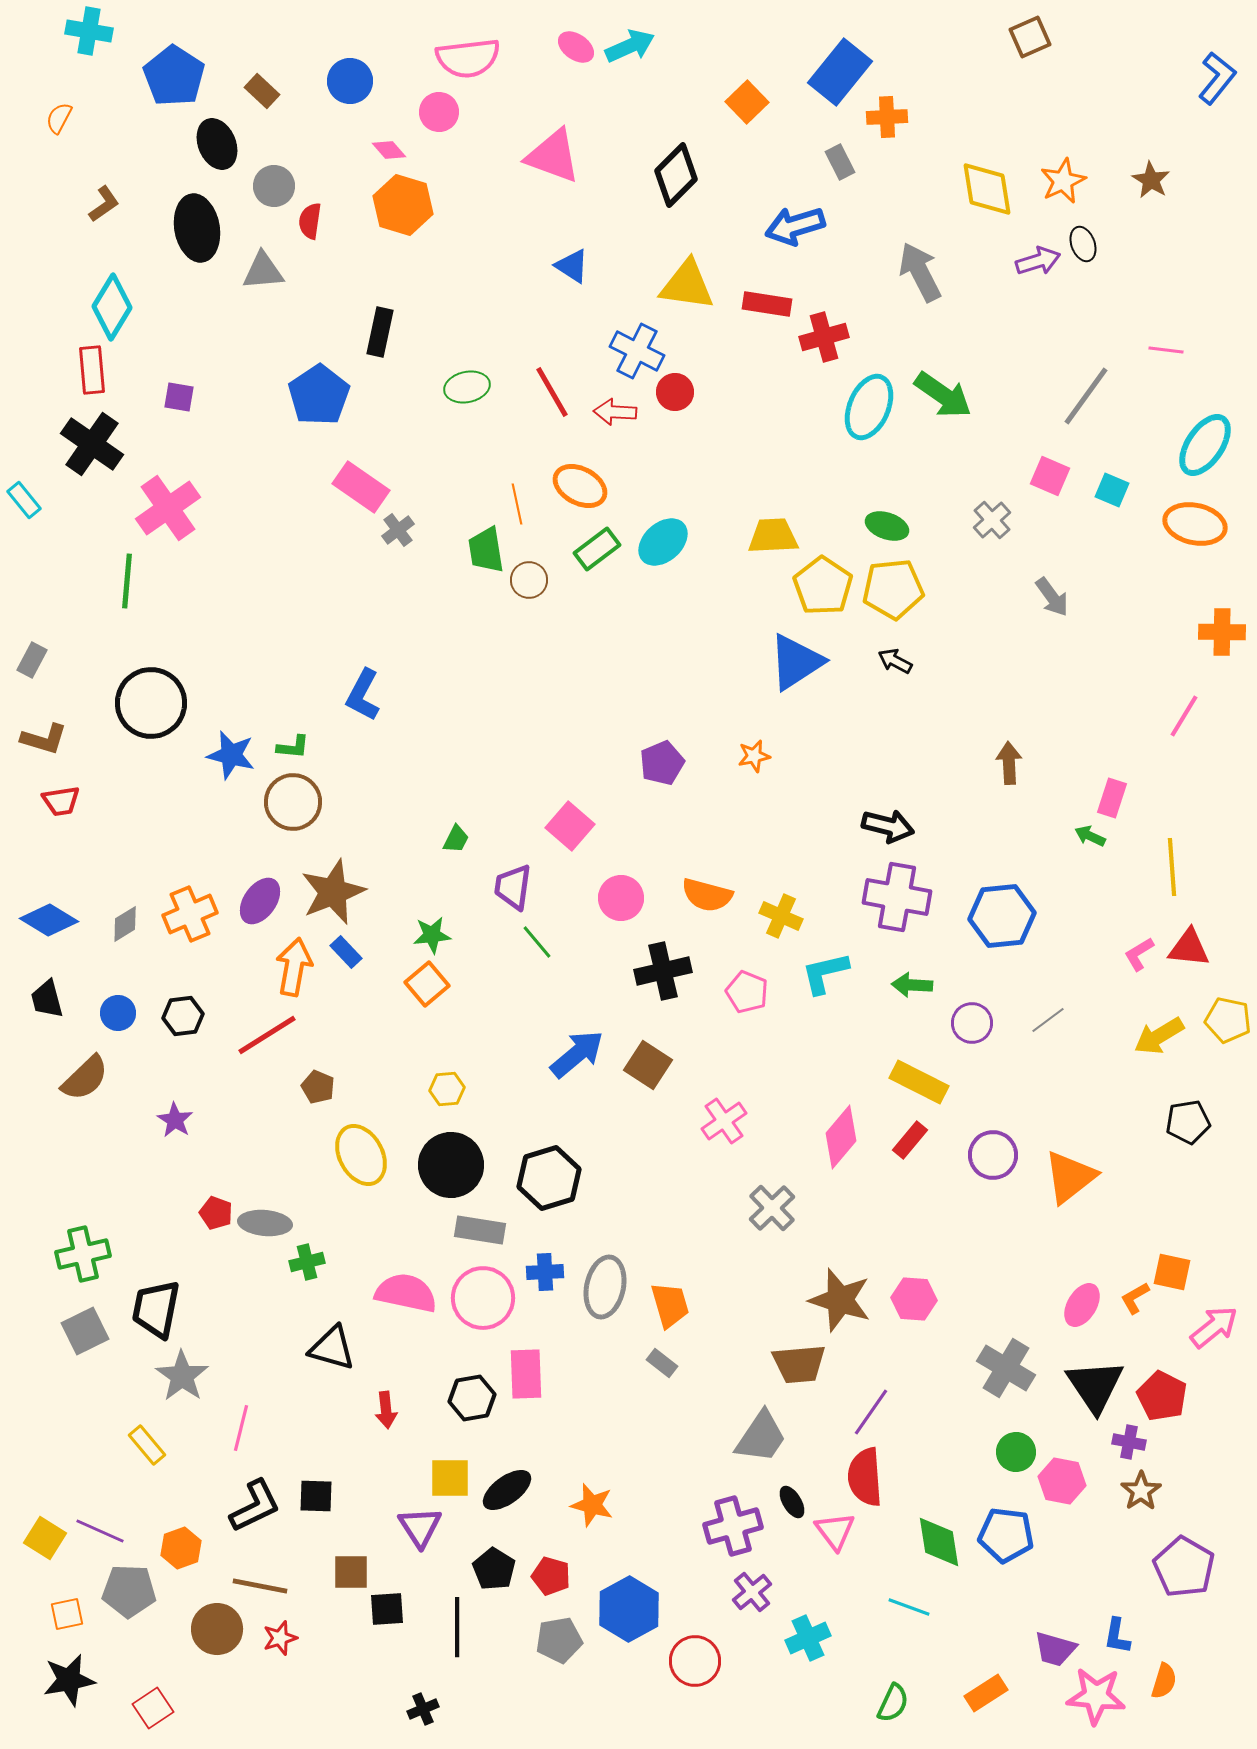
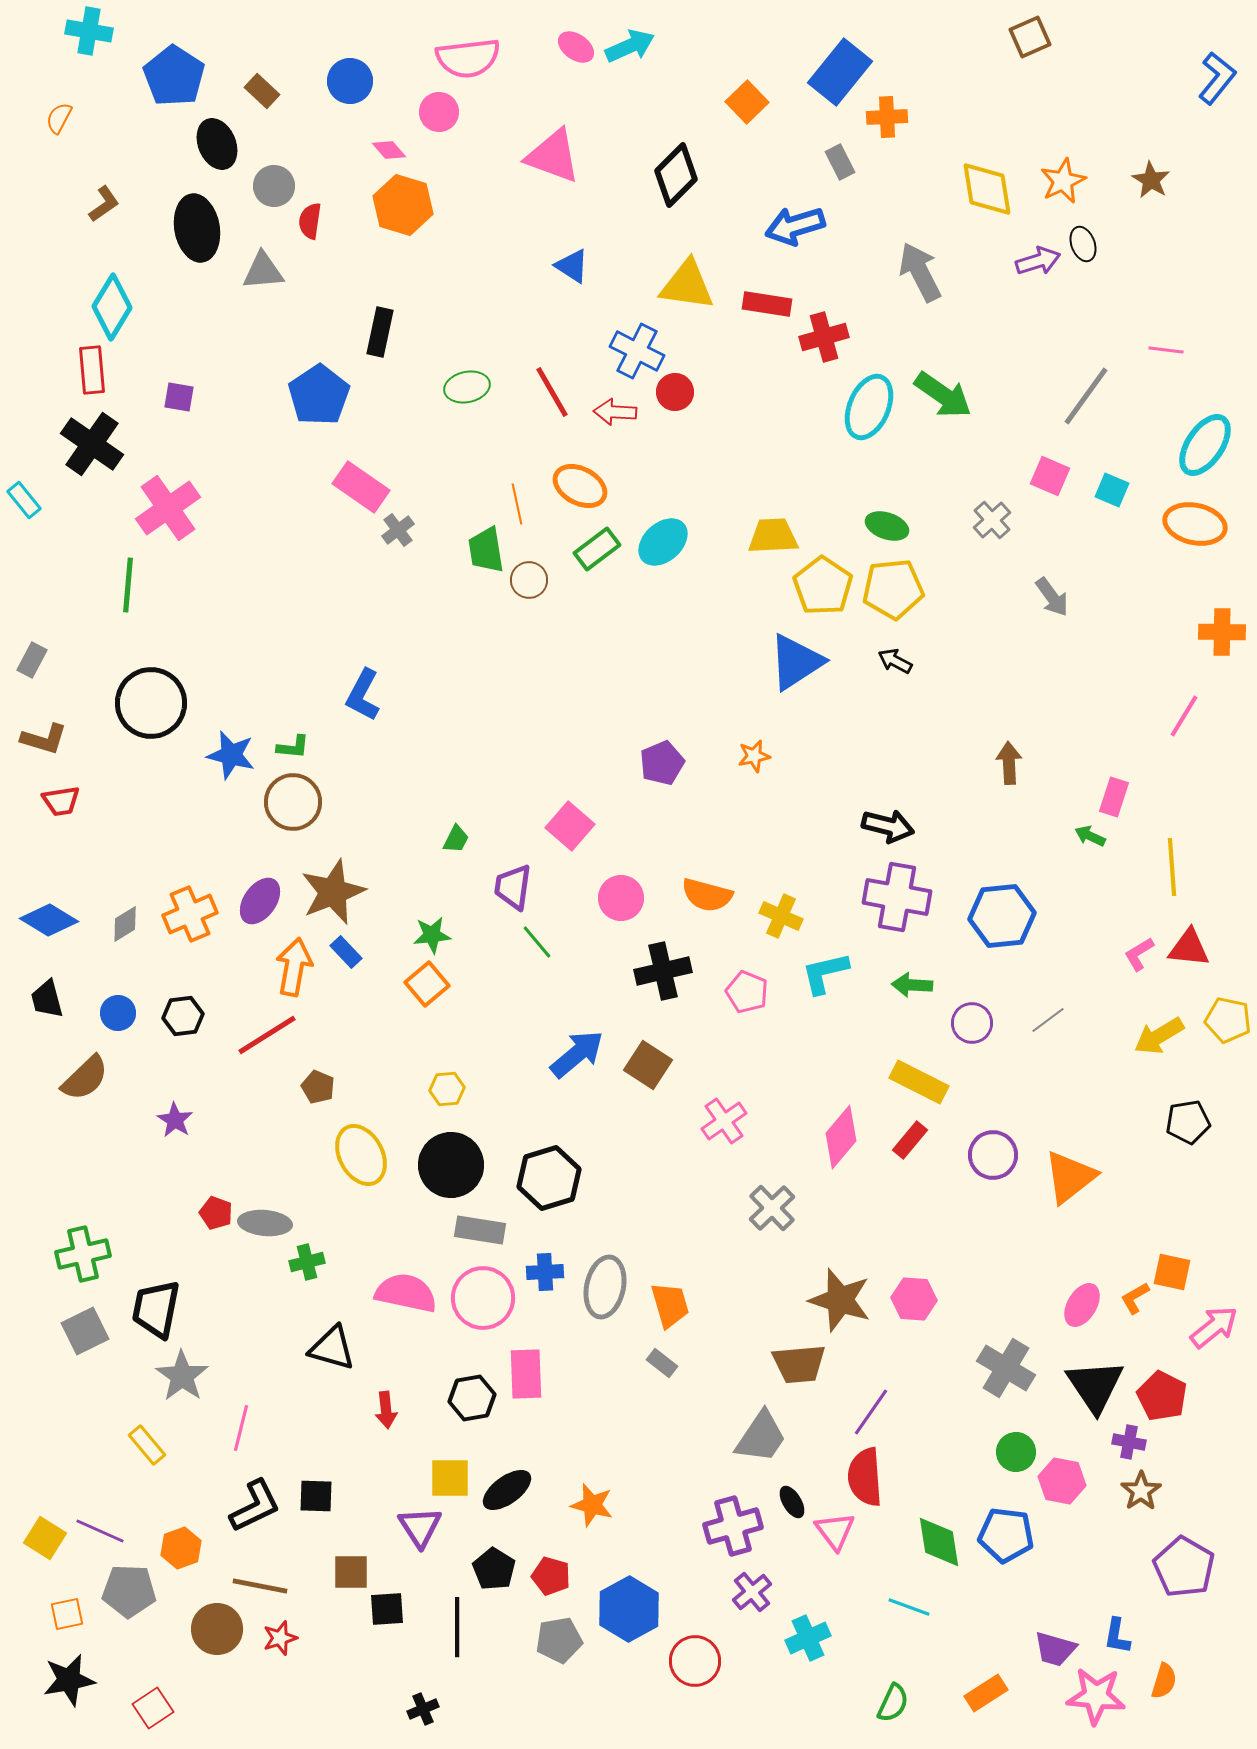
green line at (127, 581): moved 1 px right, 4 px down
pink rectangle at (1112, 798): moved 2 px right, 1 px up
